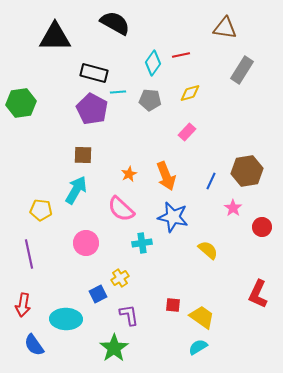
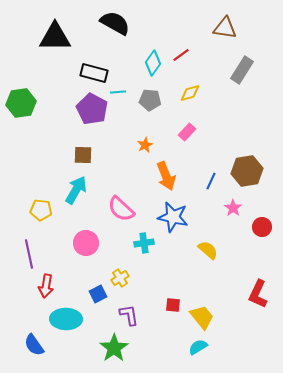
red line: rotated 24 degrees counterclockwise
orange star: moved 16 px right, 29 px up
cyan cross: moved 2 px right
red arrow: moved 23 px right, 19 px up
yellow trapezoid: rotated 16 degrees clockwise
